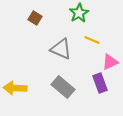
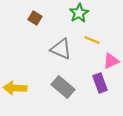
pink triangle: moved 1 px right, 1 px up
